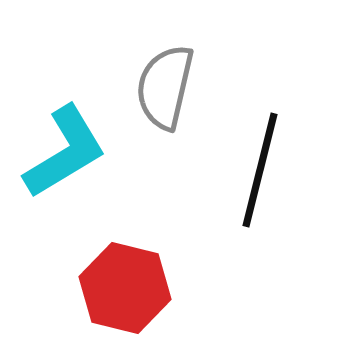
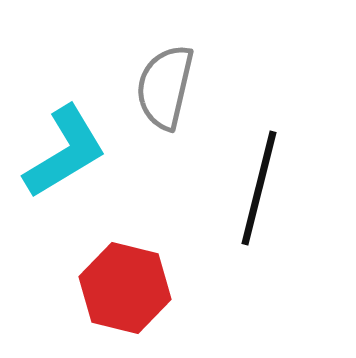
black line: moved 1 px left, 18 px down
